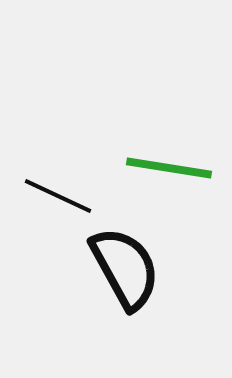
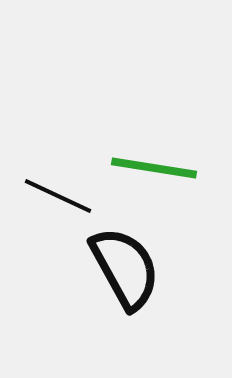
green line: moved 15 px left
